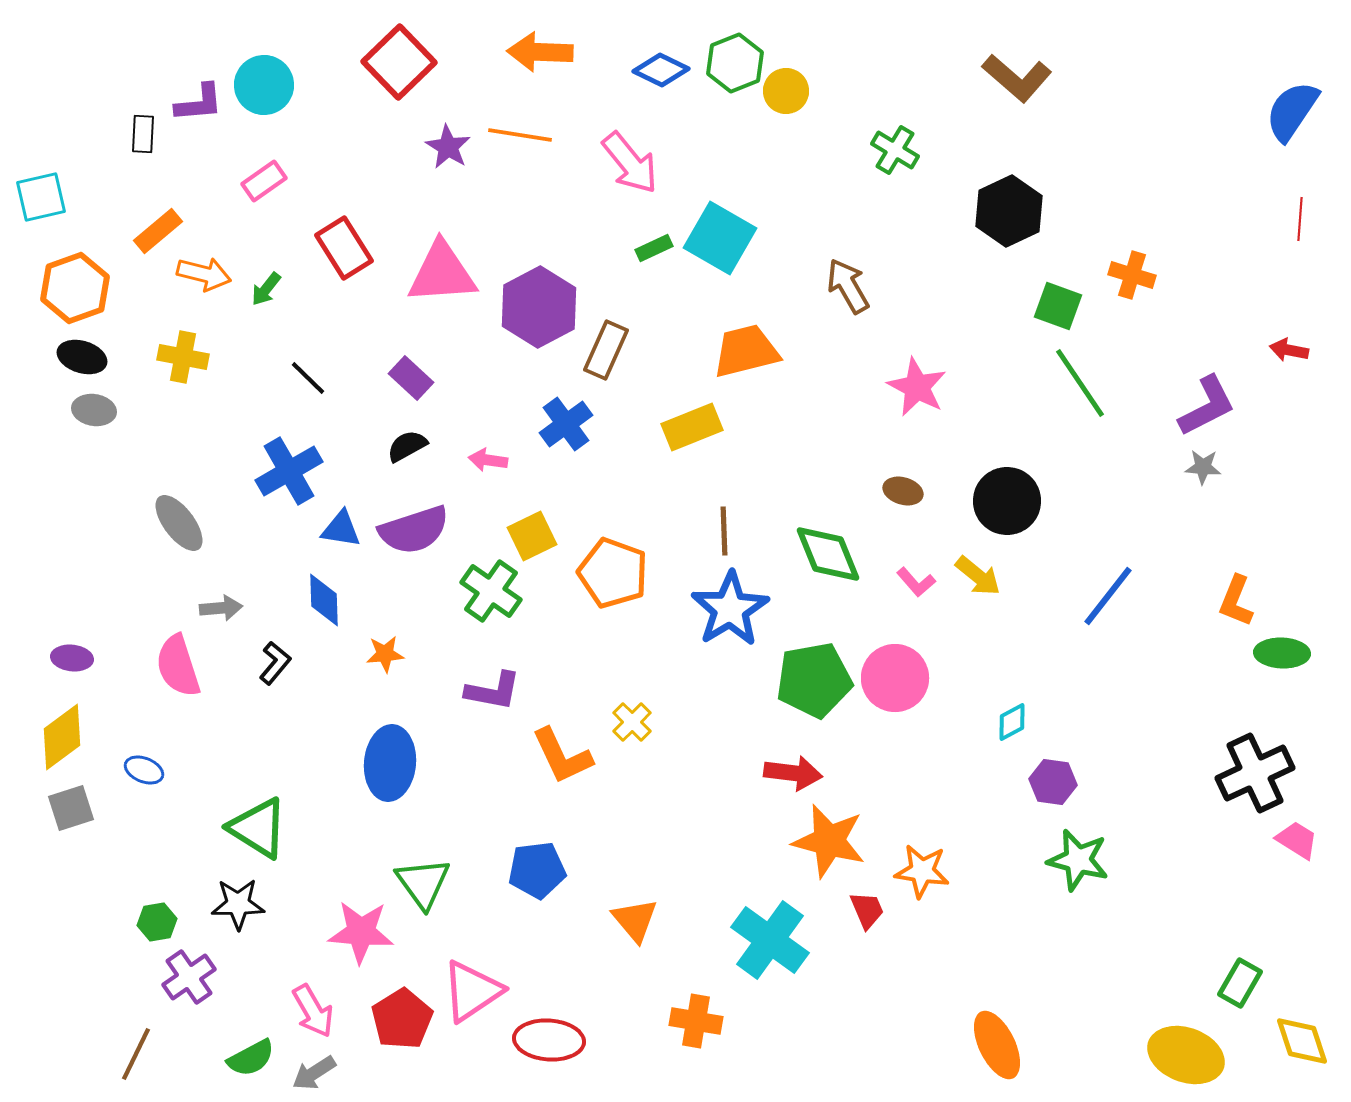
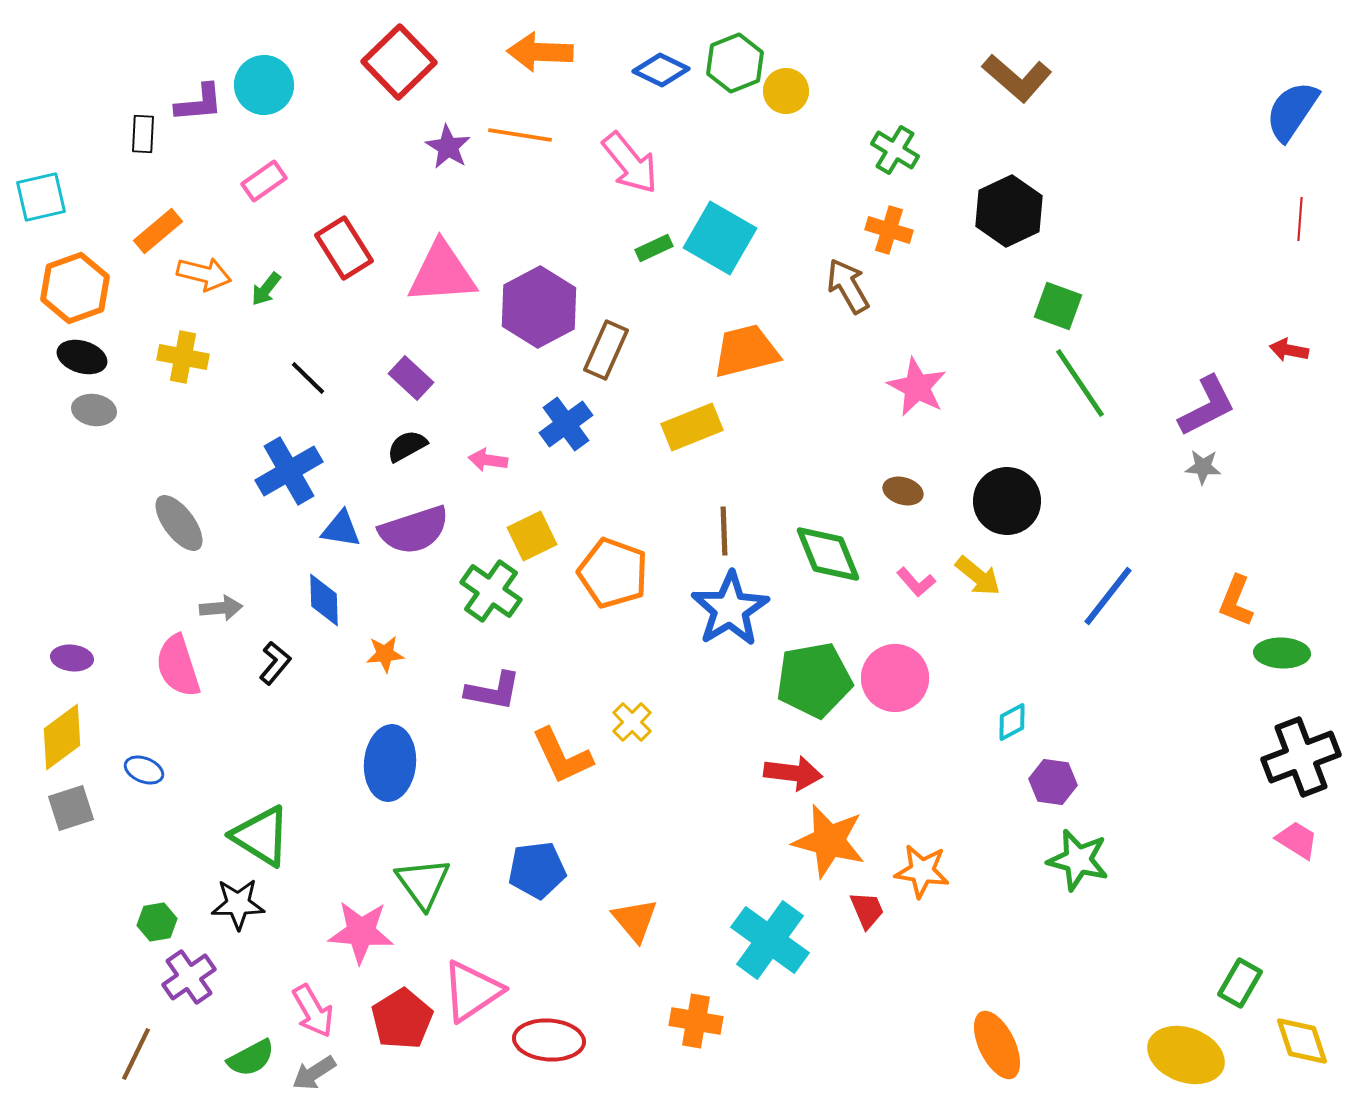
orange cross at (1132, 275): moved 243 px left, 45 px up
black cross at (1255, 773): moved 46 px right, 16 px up; rotated 4 degrees clockwise
green triangle at (258, 828): moved 3 px right, 8 px down
